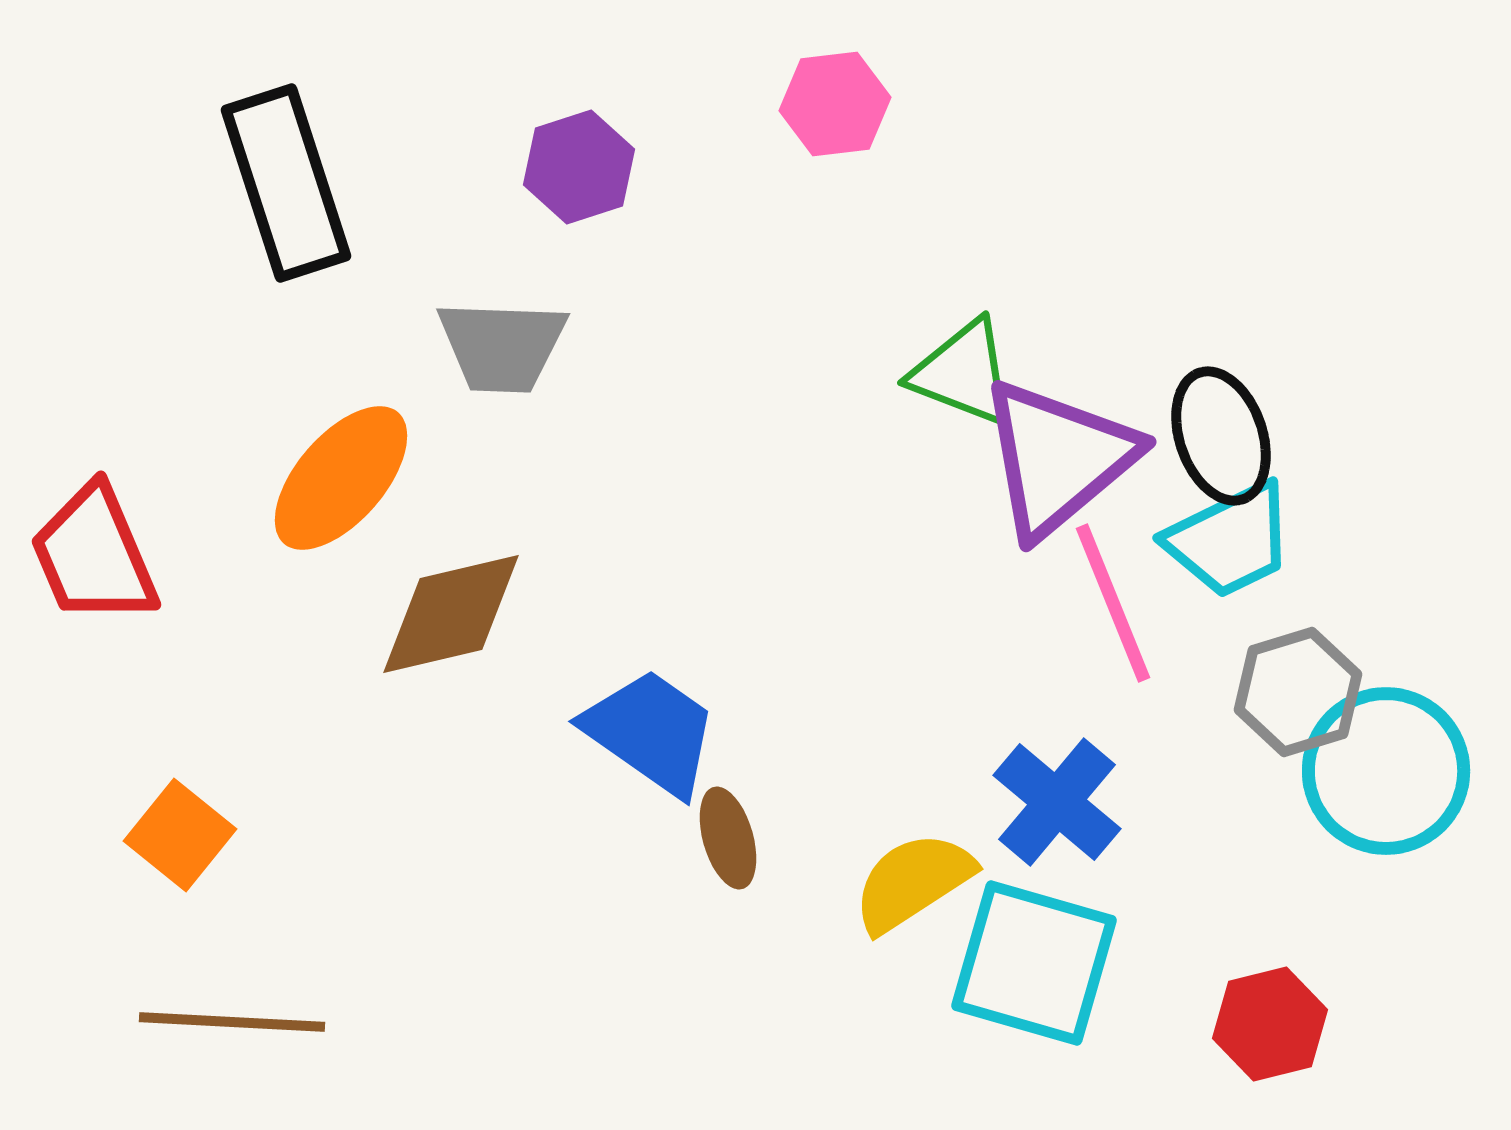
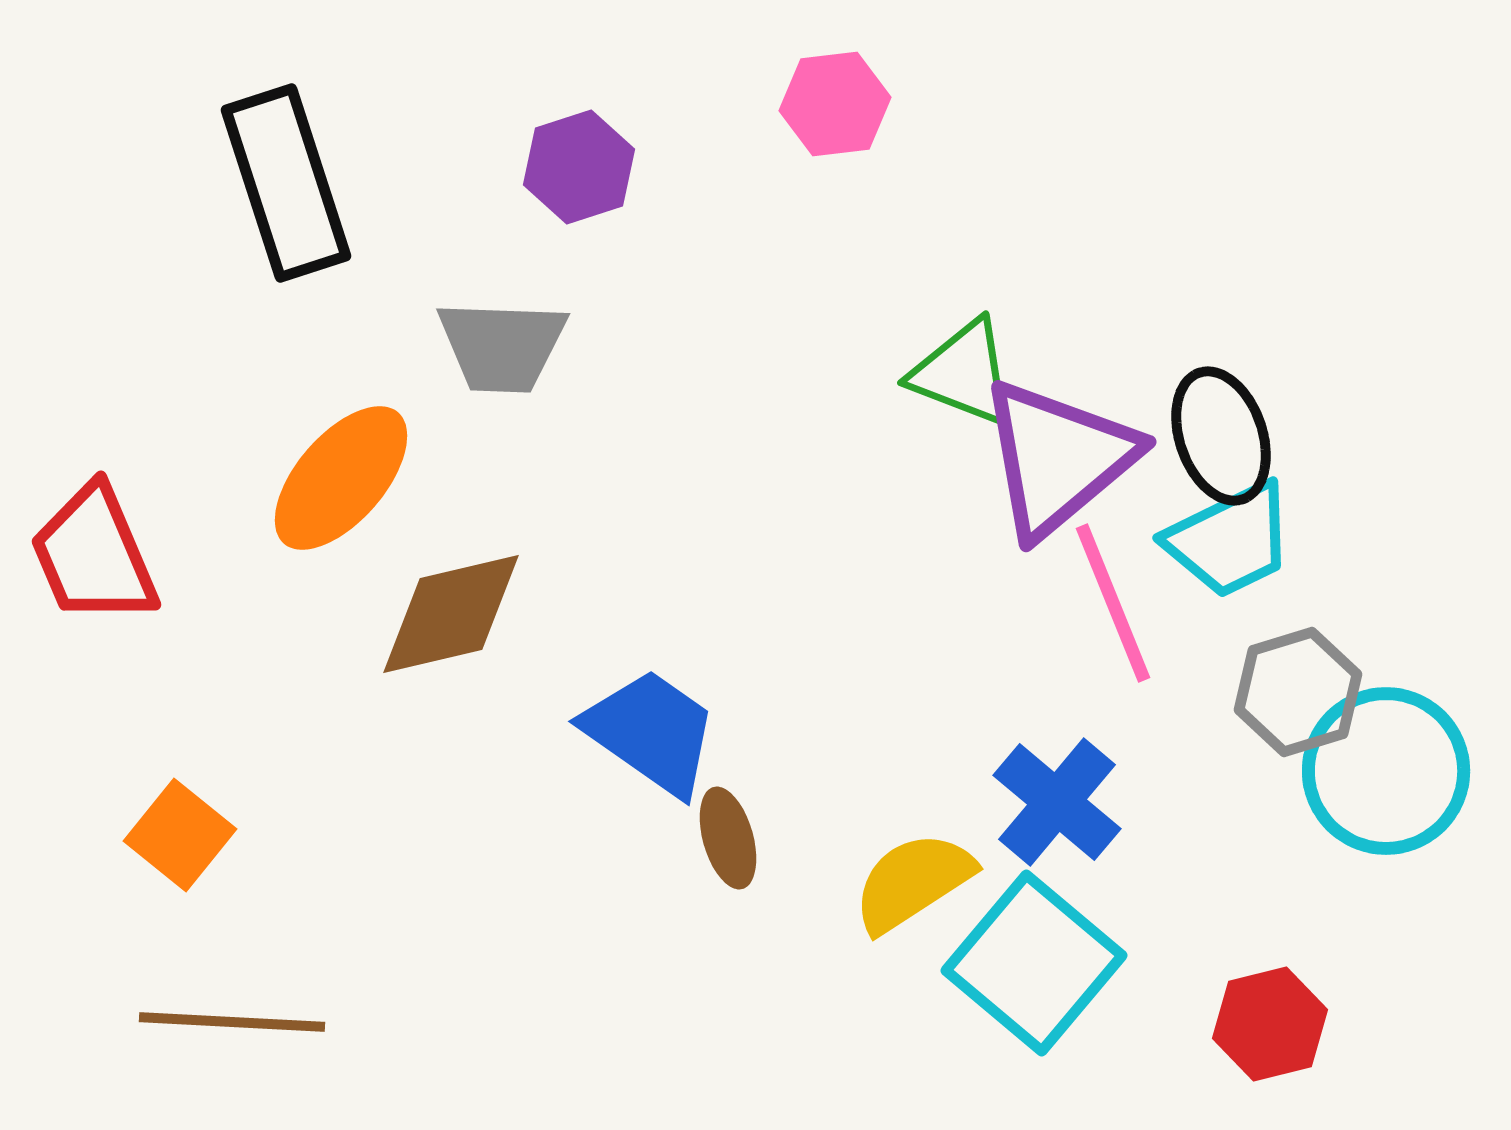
cyan square: rotated 24 degrees clockwise
